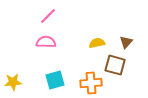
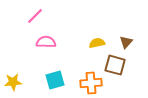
pink line: moved 13 px left
